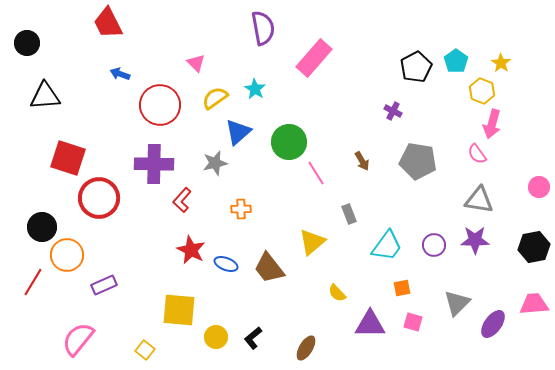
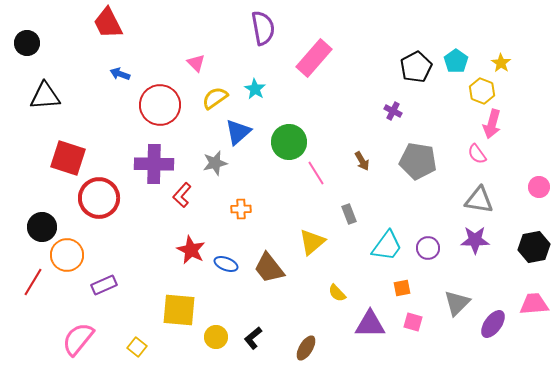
red L-shape at (182, 200): moved 5 px up
purple circle at (434, 245): moved 6 px left, 3 px down
yellow square at (145, 350): moved 8 px left, 3 px up
